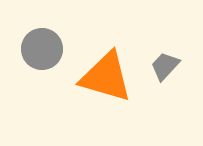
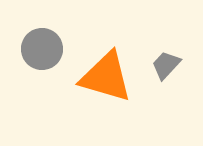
gray trapezoid: moved 1 px right, 1 px up
